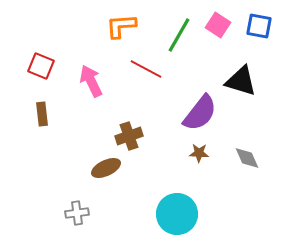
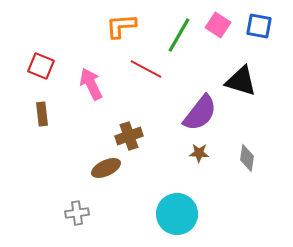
pink arrow: moved 3 px down
gray diamond: rotated 32 degrees clockwise
